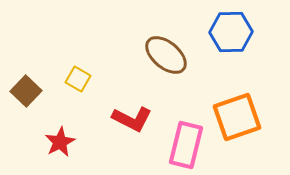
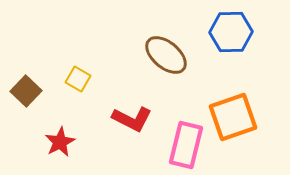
orange square: moved 4 px left
